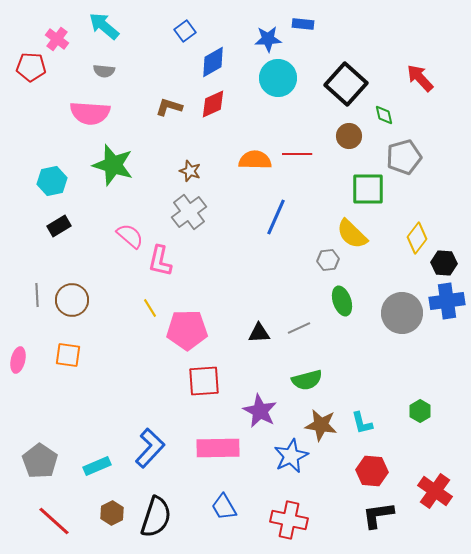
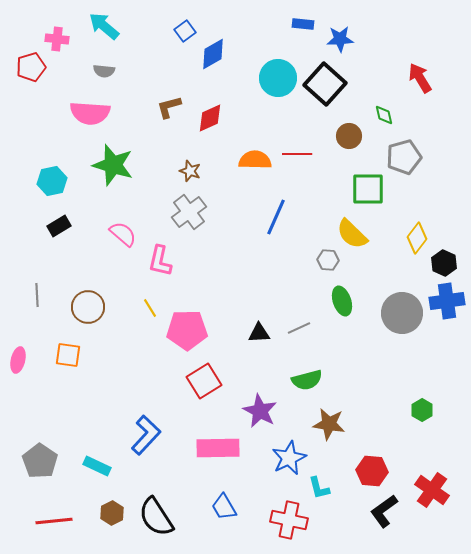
pink cross at (57, 39): rotated 30 degrees counterclockwise
blue star at (268, 39): moved 72 px right
blue diamond at (213, 62): moved 8 px up
red pentagon at (31, 67): rotated 20 degrees counterclockwise
red arrow at (420, 78): rotated 12 degrees clockwise
black square at (346, 84): moved 21 px left
red diamond at (213, 104): moved 3 px left, 14 px down
brown L-shape at (169, 107): rotated 32 degrees counterclockwise
pink semicircle at (130, 236): moved 7 px left, 2 px up
gray hexagon at (328, 260): rotated 10 degrees clockwise
black hexagon at (444, 263): rotated 20 degrees clockwise
brown circle at (72, 300): moved 16 px right, 7 px down
red square at (204, 381): rotated 28 degrees counterclockwise
green hexagon at (420, 411): moved 2 px right, 1 px up
cyan L-shape at (362, 423): moved 43 px left, 65 px down
brown star at (321, 425): moved 8 px right, 1 px up
blue L-shape at (150, 448): moved 4 px left, 13 px up
blue star at (291, 456): moved 2 px left, 2 px down
cyan rectangle at (97, 466): rotated 48 degrees clockwise
red cross at (435, 491): moved 3 px left, 1 px up
black L-shape at (378, 515): moved 6 px right, 4 px up; rotated 28 degrees counterclockwise
black semicircle at (156, 517): rotated 129 degrees clockwise
red line at (54, 521): rotated 48 degrees counterclockwise
